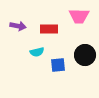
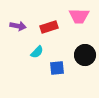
red rectangle: moved 2 px up; rotated 18 degrees counterclockwise
cyan semicircle: rotated 32 degrees counterclockwise
blue square: moved 1 px left, 3 px down
